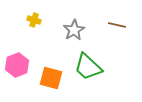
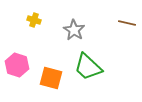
brown line: moved 10 px right, 2 px up
gray star: rotated 10 degrees counterclockwise
pink hexagon: rotated 20 degrees counterclockwise
